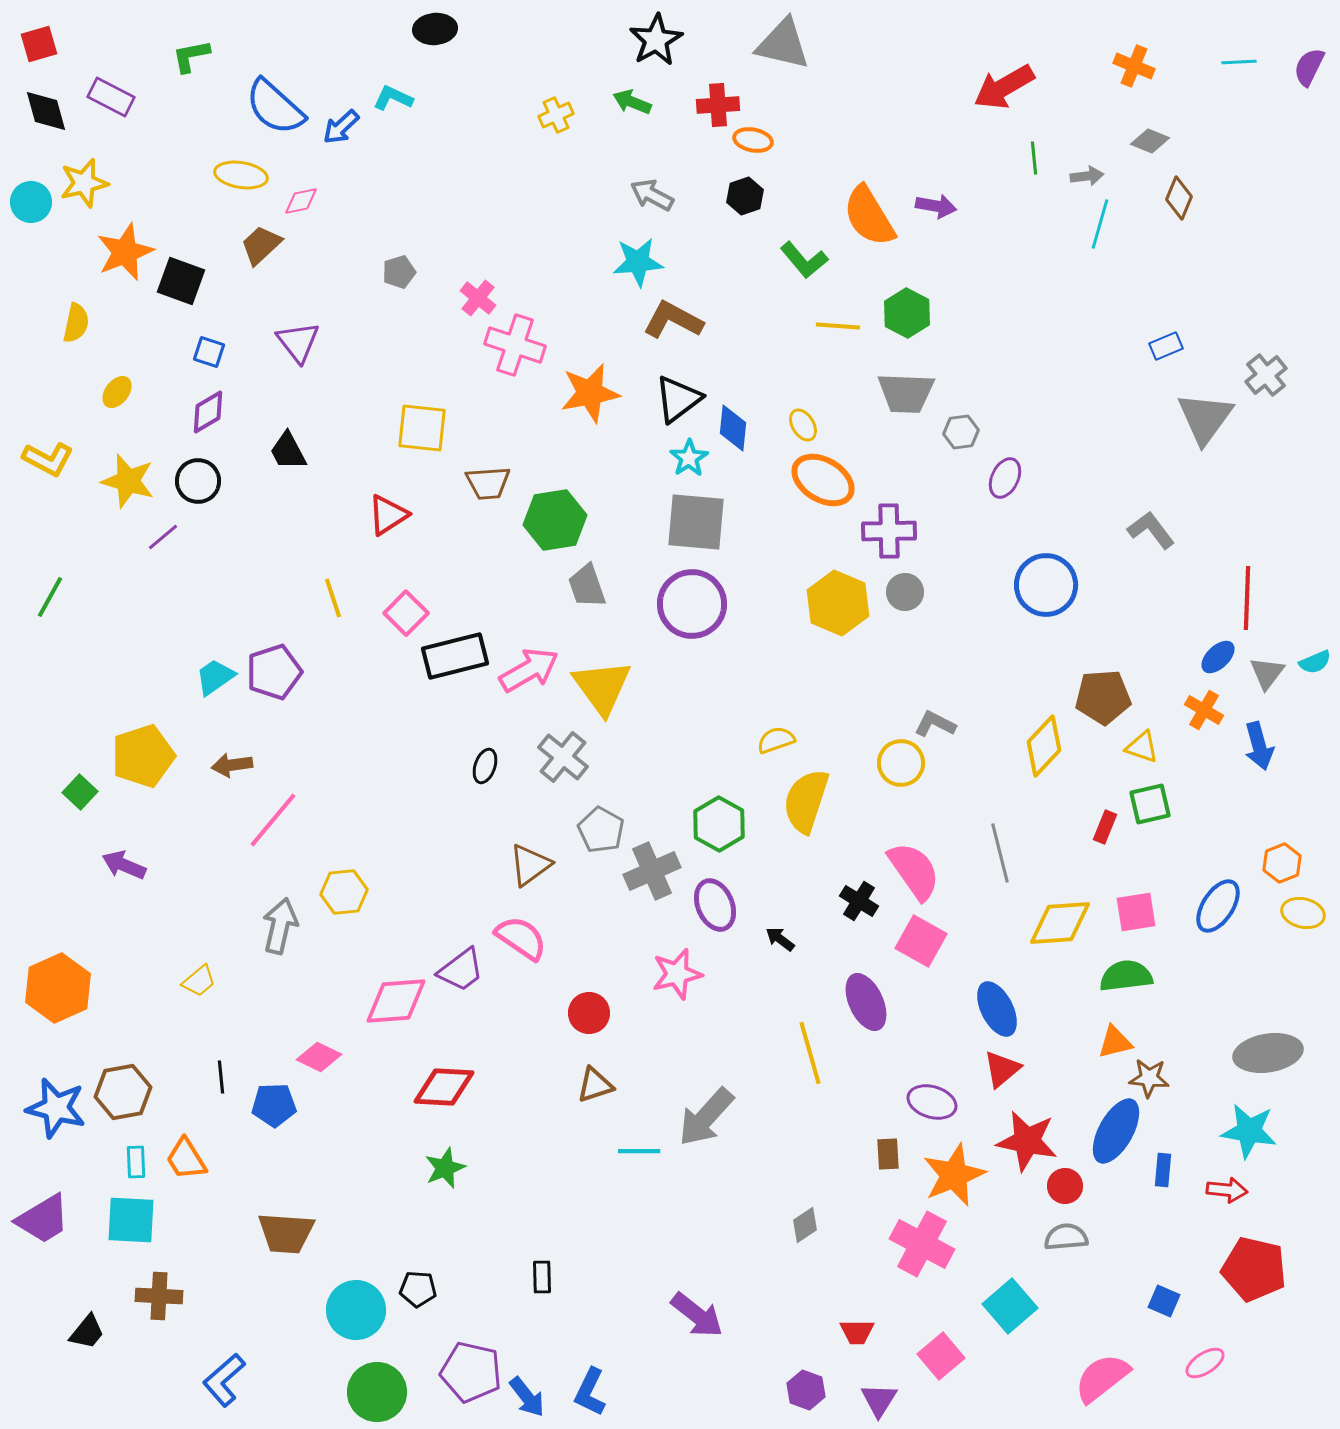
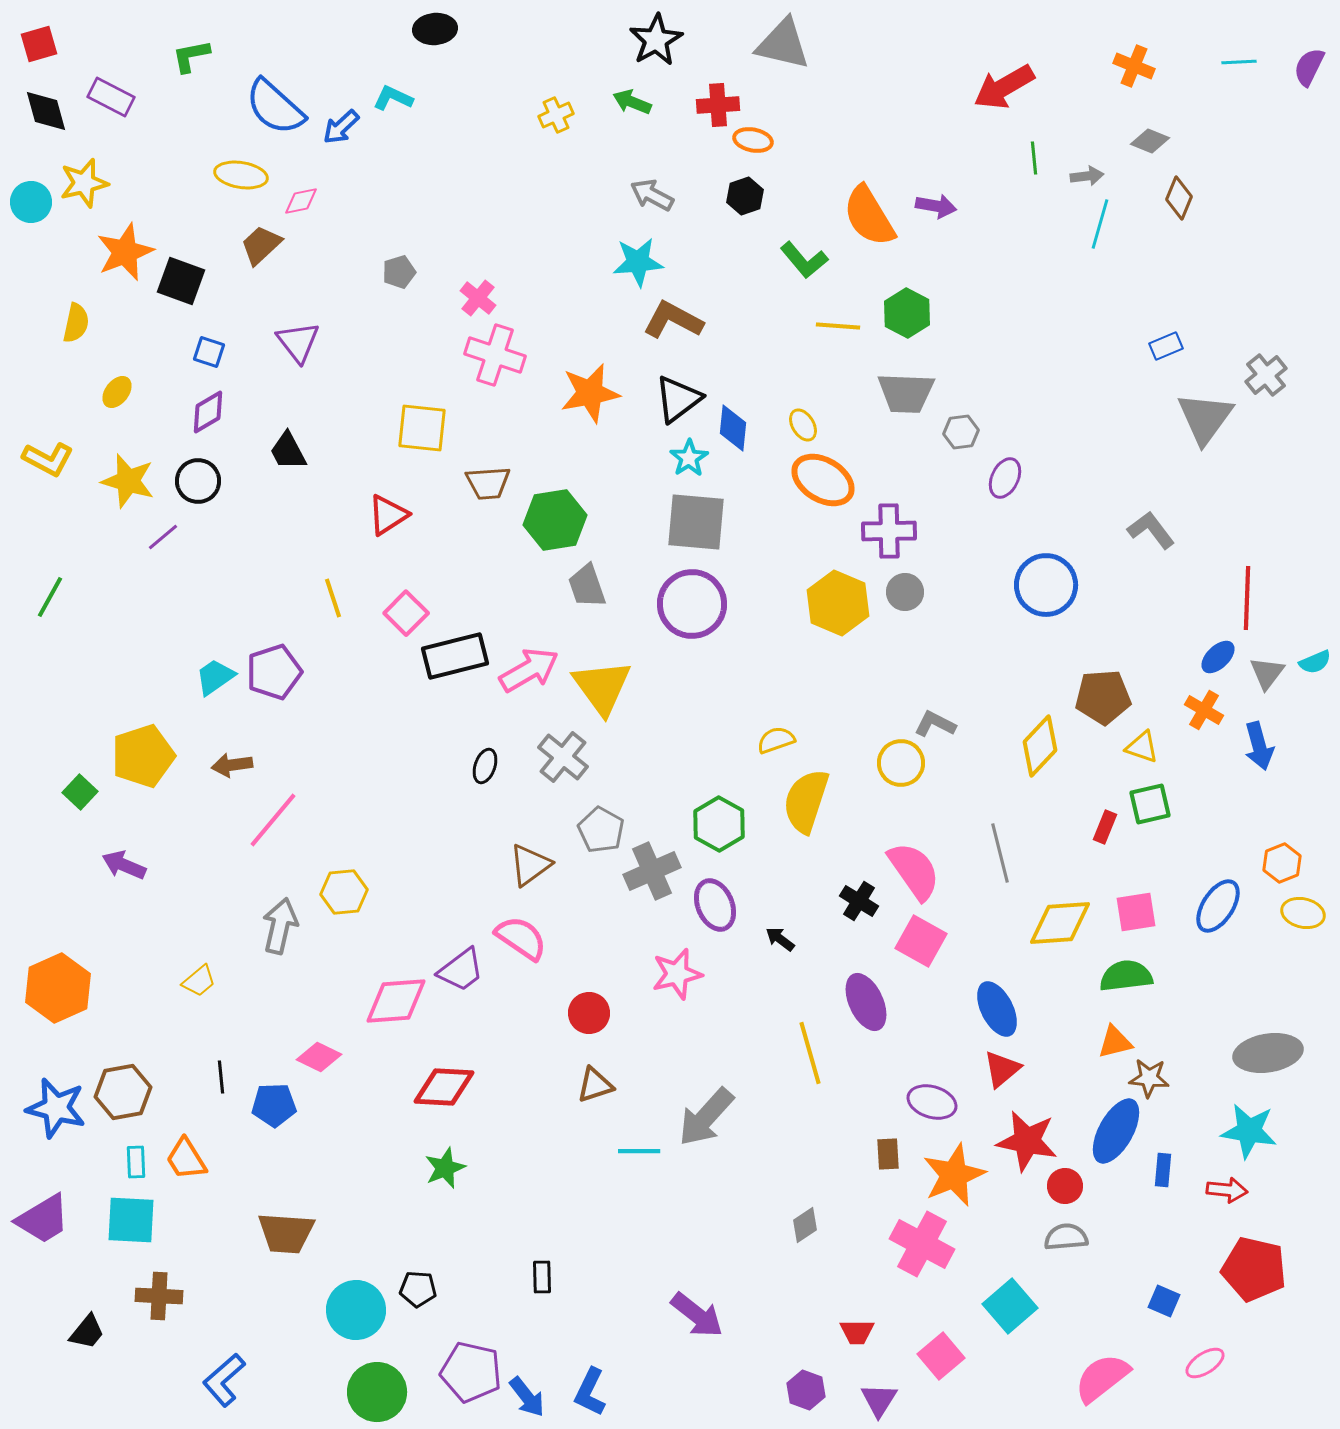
pink cross at (515, 345): moved 20 px left, 10 px down
yellow diamond at (1044, 746): moved 4 px left
